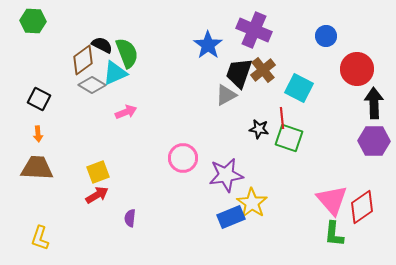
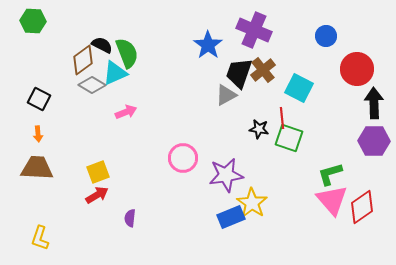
green L-shape: moved 4 px left, 60 px up; rotated 68 degrees clockwise
